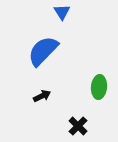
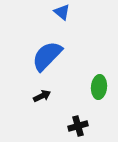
blue triangle: rotated 18 degrees counterclockwise
blue semicircle: moved 4 px right, 5 px down
black cross: rotated 30 degrees clockwise
